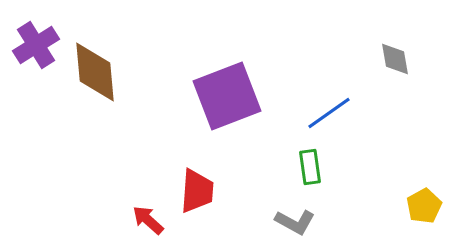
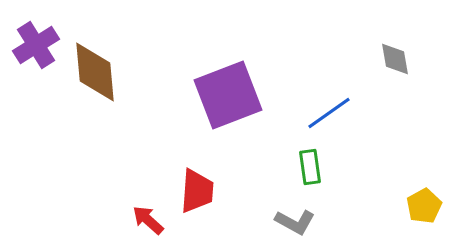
purple square: moved 1 px right, 1 px up
